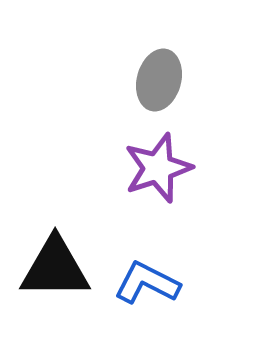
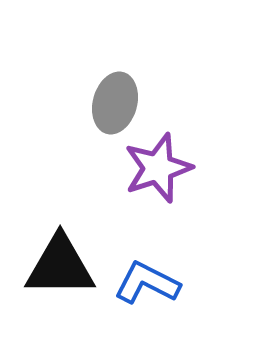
gray ellipse: moved 44 px left, 23 px down
black triangle: moved 5 px right, 2 px up
